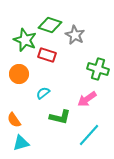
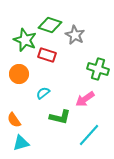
pink arrow: moved 2 px left
